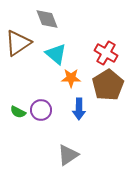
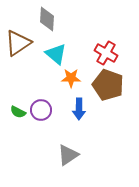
gray diamond: rotated 25 degrees clockwise
brown pentagon: rotated 20 degrees counterclockwise
